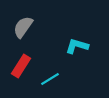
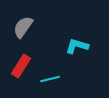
cyan line: rotated 18 degrees clockwise
